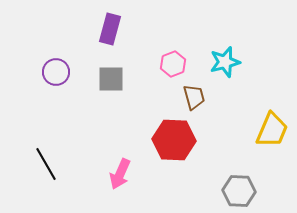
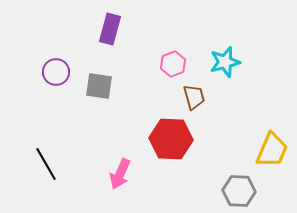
gray square: moved 12 px left, 7 px down; rotated 8 degrees clockwise
yellow trapezoid: moved 20 px down
red hexagon: moved 3 px left, 1 px up
